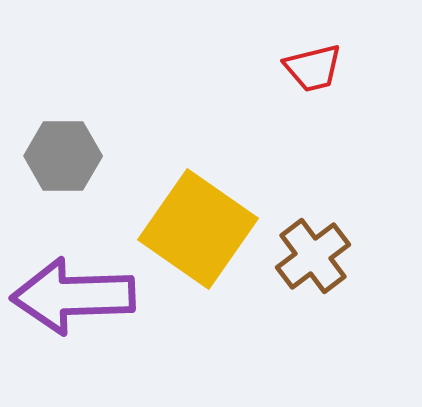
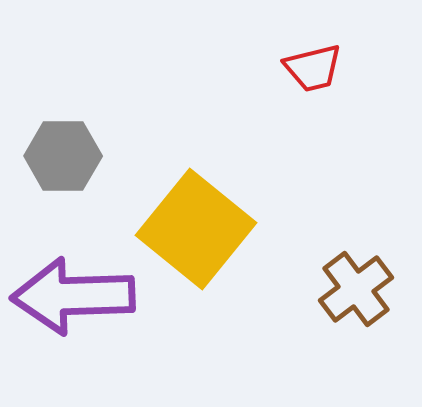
yellow square: moved 2 px left; rotated 4 degrees clockwise
brown cross: moved 43 px right, 33 px down
